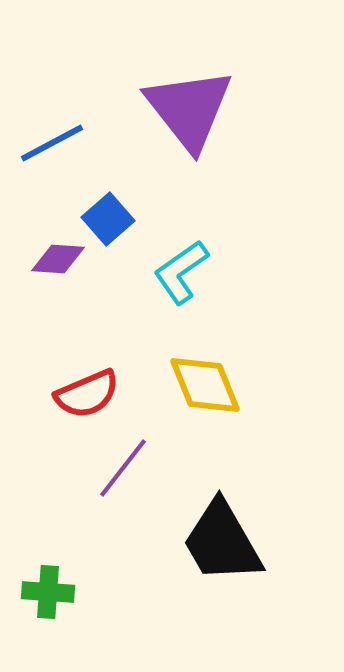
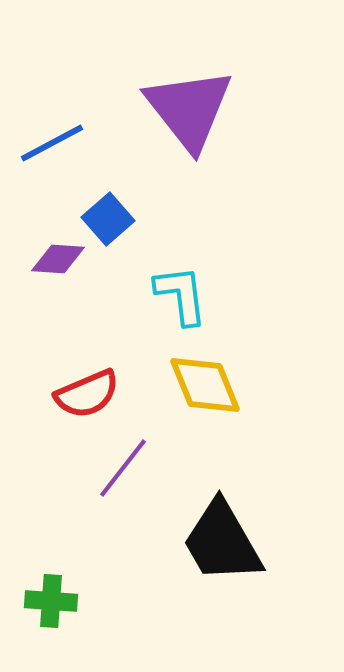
cyan L-shape: moved 23 px down; rotated 118 degrees clockwise
green cross: moved 3 px right, 9 px down
